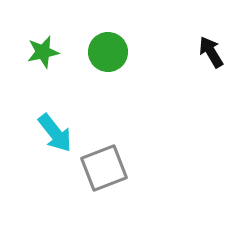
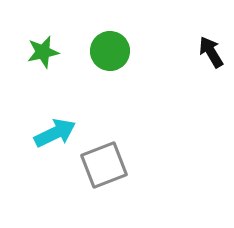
green circle: moved 2 px right, 1 px up
cyan arrow: rotated 78 degrees counterclockwise
gray square: moved 3 px up
